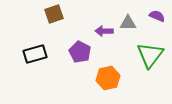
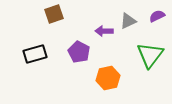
purple semicircle: rotated 49 degrees counterclockwise
gray triangle: moved 2 px up; rotated 24 degrees counterclockwise
purple pentagon: moved 1 px left
